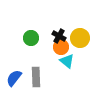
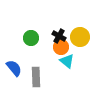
yellow circle: moved 1 px up
blue semicircle: moved 10 px up; rotated 102 degrees clockwise
